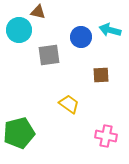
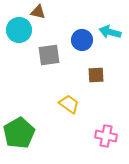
cyan arrow: moved 2 px down
blue circle: moved 1 px right, 3 px down
brown square: moved 5 px left
green pentagon: rotated 16 degrees counterclockwise
